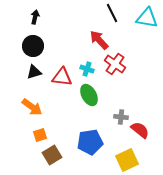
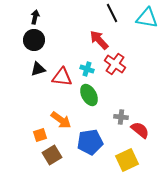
black circle: moved 1 px right, 6 px up
black triangle: moved 4 px right, 3 px up
orange arrow: moved 29 px right, 13 px down
